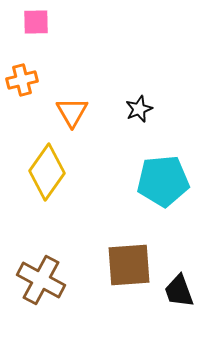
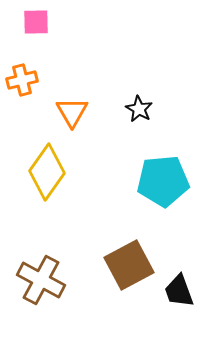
black star: rotated 20 degrees counterclockwise
brown square: rotated 24 degrees counterclockwise
